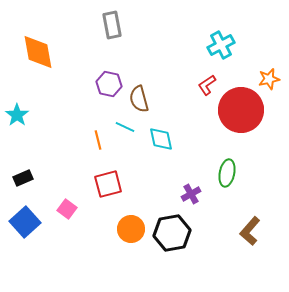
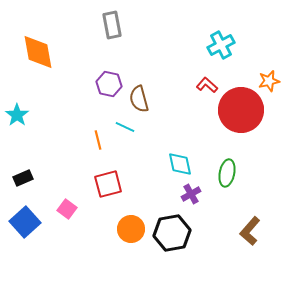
orange star: moved 2 px down
red L-shape: rotated 75 degrees clockwise
cyan diamond: moved 19 px right, 25 px down
